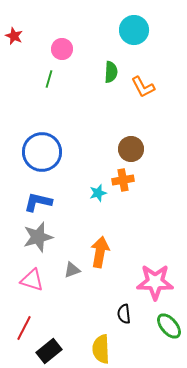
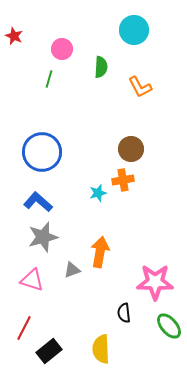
green semicircle: moved 10 px left, 5 px up
orange L-shape: moved 3 px left
blue L-shape: rotated 28 degrees clockwise
gray star: moved 5 px right
black semicircle: moved 1 px up
